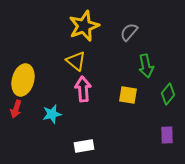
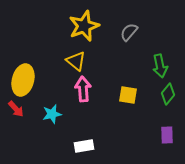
green arrow: moved 14 px right
red arrow: rotated 60 degrees counterclockwise
